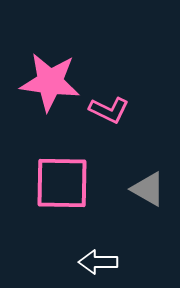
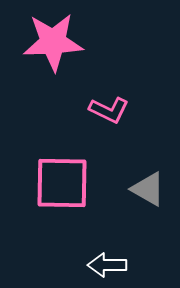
pink star: moved 3 px right, 40 px up; rotated 10 degrees counterclockwise
white arrow: moved 9 px right, 3 px down
